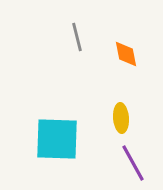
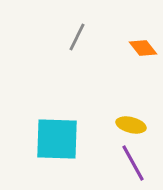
gray line: rotated 40 degrees clockwise
orange diamond: moved 17 px right, 6 px up; rotated 28 degrees counterclockwise
yellow ellipse: moved 10 px right, 7 px down; rotated 72 degrees counterclockwise
